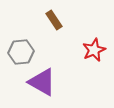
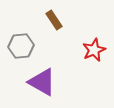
gray hexagon: moved 6 px up
